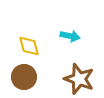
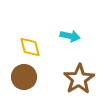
yellow diamond: moved 1 px right, 1 px down
brown star: rotated 20 degrees clockwise
